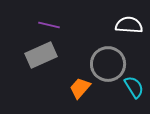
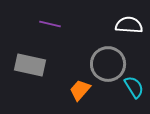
purple line: moved 1 px right, 1 px up
gray rectangle: moved 11 px left, 10 px down; rotated 36 degrees clockwise
orange trapezoid: moved 2 px down
